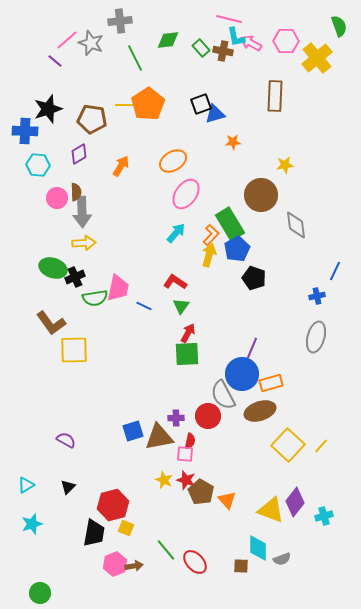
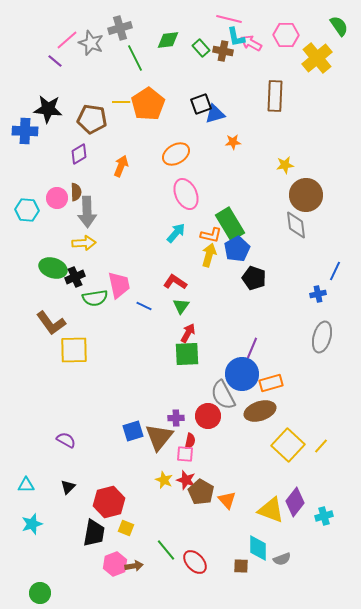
gray cross at (120, 21): moved 7 px down; rotated 10 degrees counterclockwise
green semicircle at (339, 26): rotated 15 degrees counterclockwise
pink hexagon at (286, 41): moved 6 px up
yellow line at (124, 105): moved 3 px left, 3 px up
black star at (48, 109): rotated 24 degrees clockwise
orange ellipse at (173, 161): moved 3 px right, 7 px up
cyan hexagon at (38, 165): moved 11 px left, 45 px down
orange arrow at (121, 166): rotated 10 degrees counterclockwise
pink ellipse at (186, 194): rotated 60 degrees counterclockwise
brown circle at (261, 195): moved 45 px right
gray arrow at (82, 212): moved 5 px right
orange L-shape at (211, 235): rotated 60 degrees clockwise
pink trapezoid at (118, 288): moved 1 px right, 3 px up; rotated 24 degrees counterclockwise
blue cross at (317, 296): moved 1 px right, 2 px up
gray ellipse at (316, 337): moved 6 px right
brown triangle at (159, 437): rotated 40 degrees counterclockwise
cyan triangle at (26, 485): rotated 30 degrees clockwise
red hexagon at (113, 505): moved 4 px left, 3 px up
